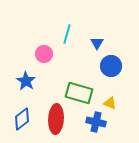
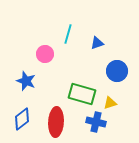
cyan line: moved 1 px right
blue triangle: rotated 40 degrees clockwise
pink circle: moved 1 px right
blue circle: moved 6 px right, 5 px down
blue star: rotated 12 degrees counterclockwise
green rectangle: moved 3 px right, 1 px down
yellow triangle: rotated 40 degrees counterclockwise
red ellipse: moved 3 px down
